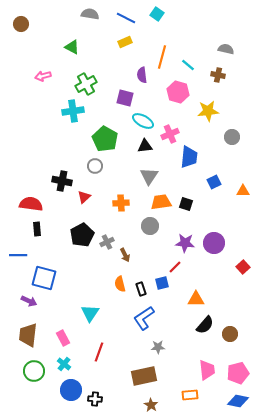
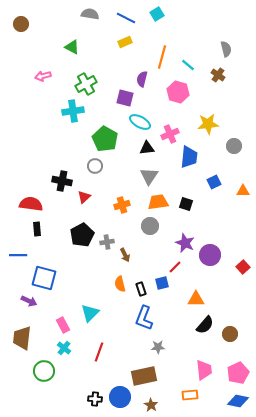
cyan square at (157, 14): rotated 24 degrees clockwise
gray semicircle at (226, 49): rotated 63 degrees clockwise
purple semicircle at (142, 75): moved 4 px down; rotated 21 degrees clockwise
brown cross at (218, 75): rotated 24 degrees clockwise
yellow star at (208, 111): moved 13 px down
cyan ellipse at (143, 121): moved 3 px left, 1 px down
gray circle at (232, 137): moved 2 px right, 9 px down
black triangle at (145, 146): moved 2 px right, 2 px down
orange trapezoid at (161, 202): moved 3 px left
orange cross at (121, 203): moved 1 px right, 2 px down; rotated 14 degrees counterclockwise
gray cross at (107, 242): rotated 16 degrees clockwise
purple star at (185, 243): rotated 18 degrees clockwise
purple circle at (214, 243): moved 4 px left, 12 px down
cyan triangle at (90, 313): rotated 12 degrees clockwise
blue L-shape at (144, 318): rotated 35 degrees counterclockwise
brown trapezoid at (28, 335): moved 6 px left, 3 px down
pink rectangle at (63, 338): moved 13 px up
cyan cross at (64, 364): moved 16 px up
pink trapezoid at (207, 370): moved 3 px left
green circle at (34, 371): moved 10 px right
pink pentagon at (238, 373): rotated 10 degrees counterclockwise
blue circle at (71, 390): moved 49 px right, 7 px down
